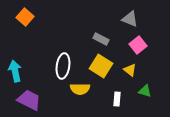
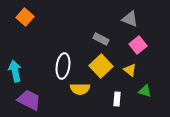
yellow square: rotated 15 degrees clockwise
